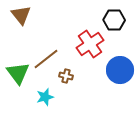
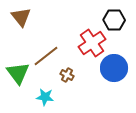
brown triangle: moved 2 px down
red cross: moved 2 px right, 1 px up
brown line: moved 3 px up
blue circle: moved 6 px left, 2 px up
brown cross: moved 1 px right, 1 px up; rotated 16 degrees clockwise
cyan star: rotated 24 degrees clockwise
